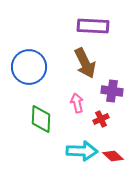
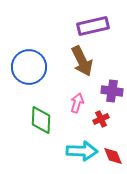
purple rectangle: rotated 16 degrees counterclockwise
brown arrow: moved 3 px left, 2 px up
pink arrow: rotated 30 degrees clockwise
green diamond: moved 1 px down
red diamond: rotated 25 degrees clockwise
